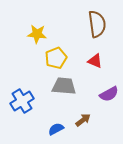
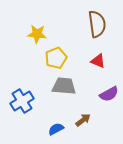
red triangle: moved 3 px right
